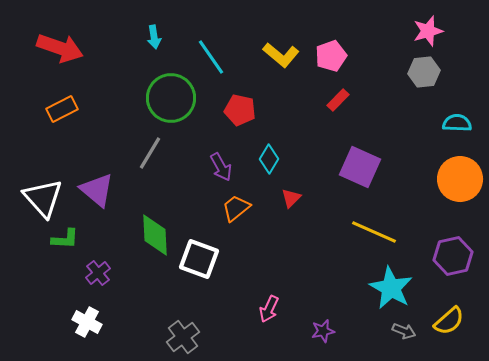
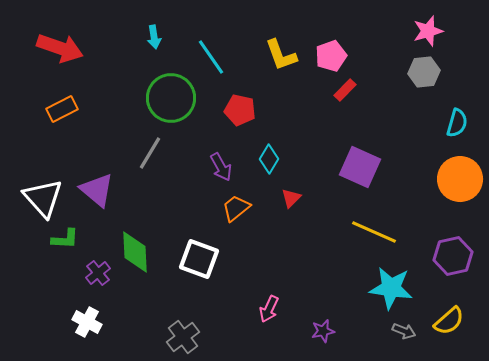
yellow L-shape: rotated 30 degrees clockwise
red rectangle: moved 7 px right, 10 px up
cyan semicircle: rotated 104 degrees clockwise
green diamond: moved 20 px left, 17 px down
cyan star: rotated 21 degrees counterclockwise
